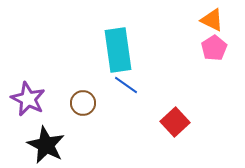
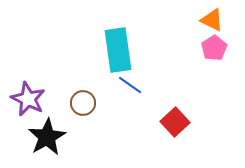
blue line: moved 4 px right
black star: moved 1 px right, 8 px up; rotated 15 degrees clockwise
